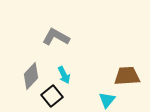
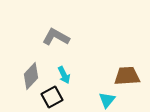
black square: moved 1 px down; rotated 10 degrees clockwise
